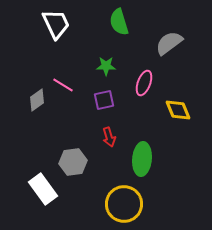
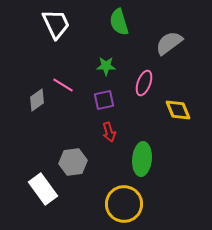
red arrow: moved 5 px up
